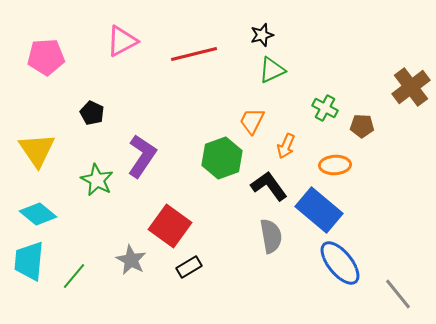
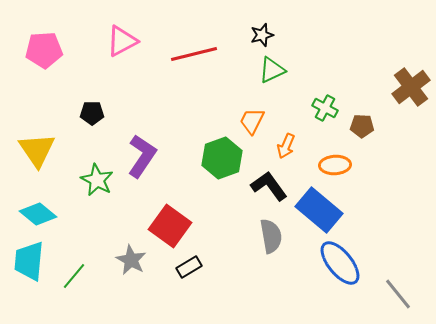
pink pentagon: moved 2 px left, 7 px up
black pentagon: rotated 25 degrees counterclockwise
